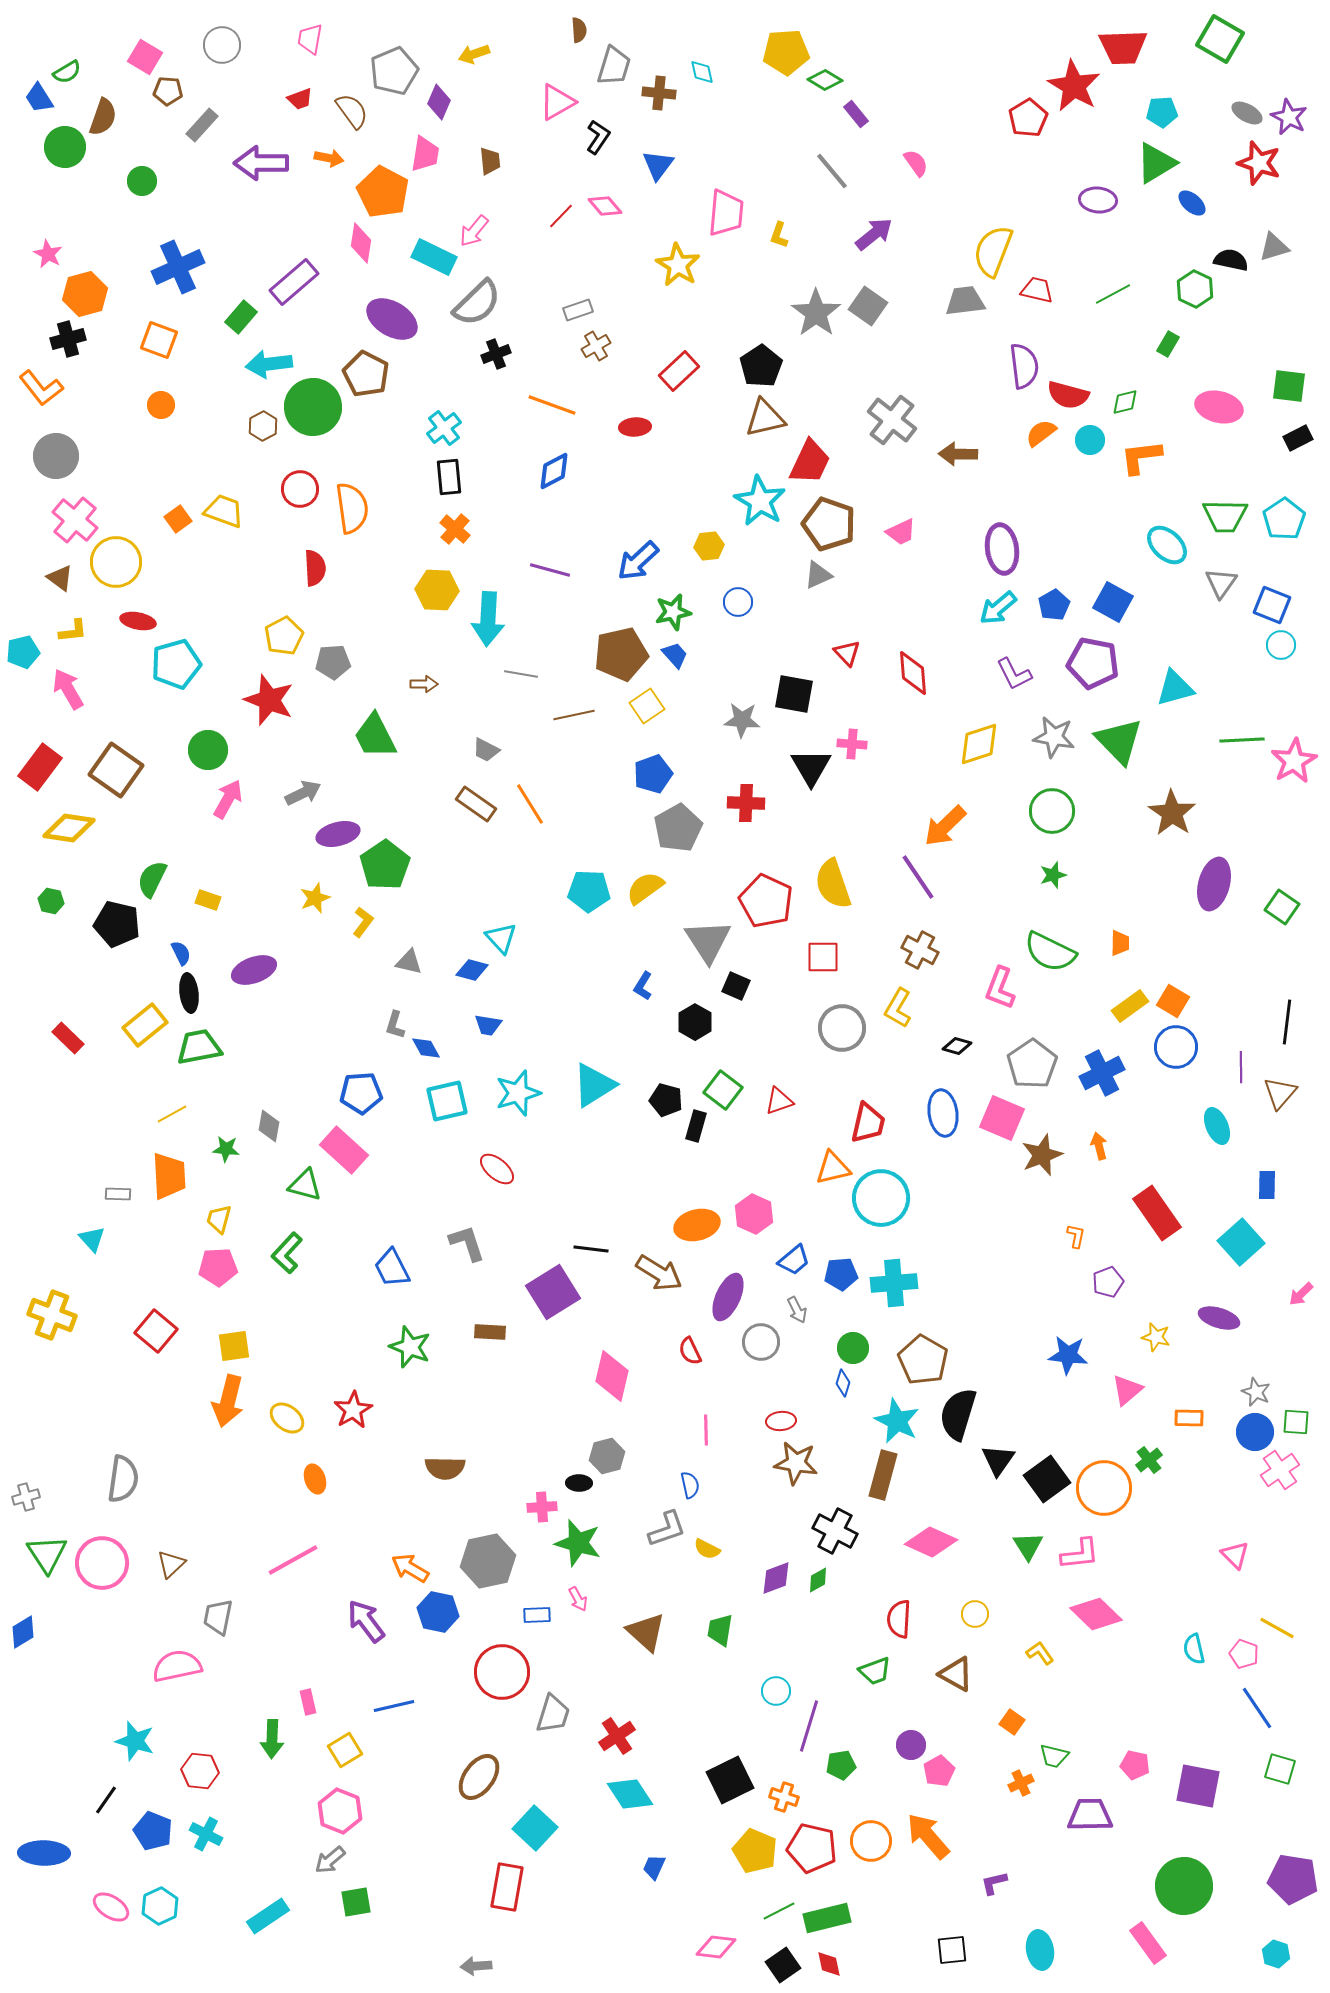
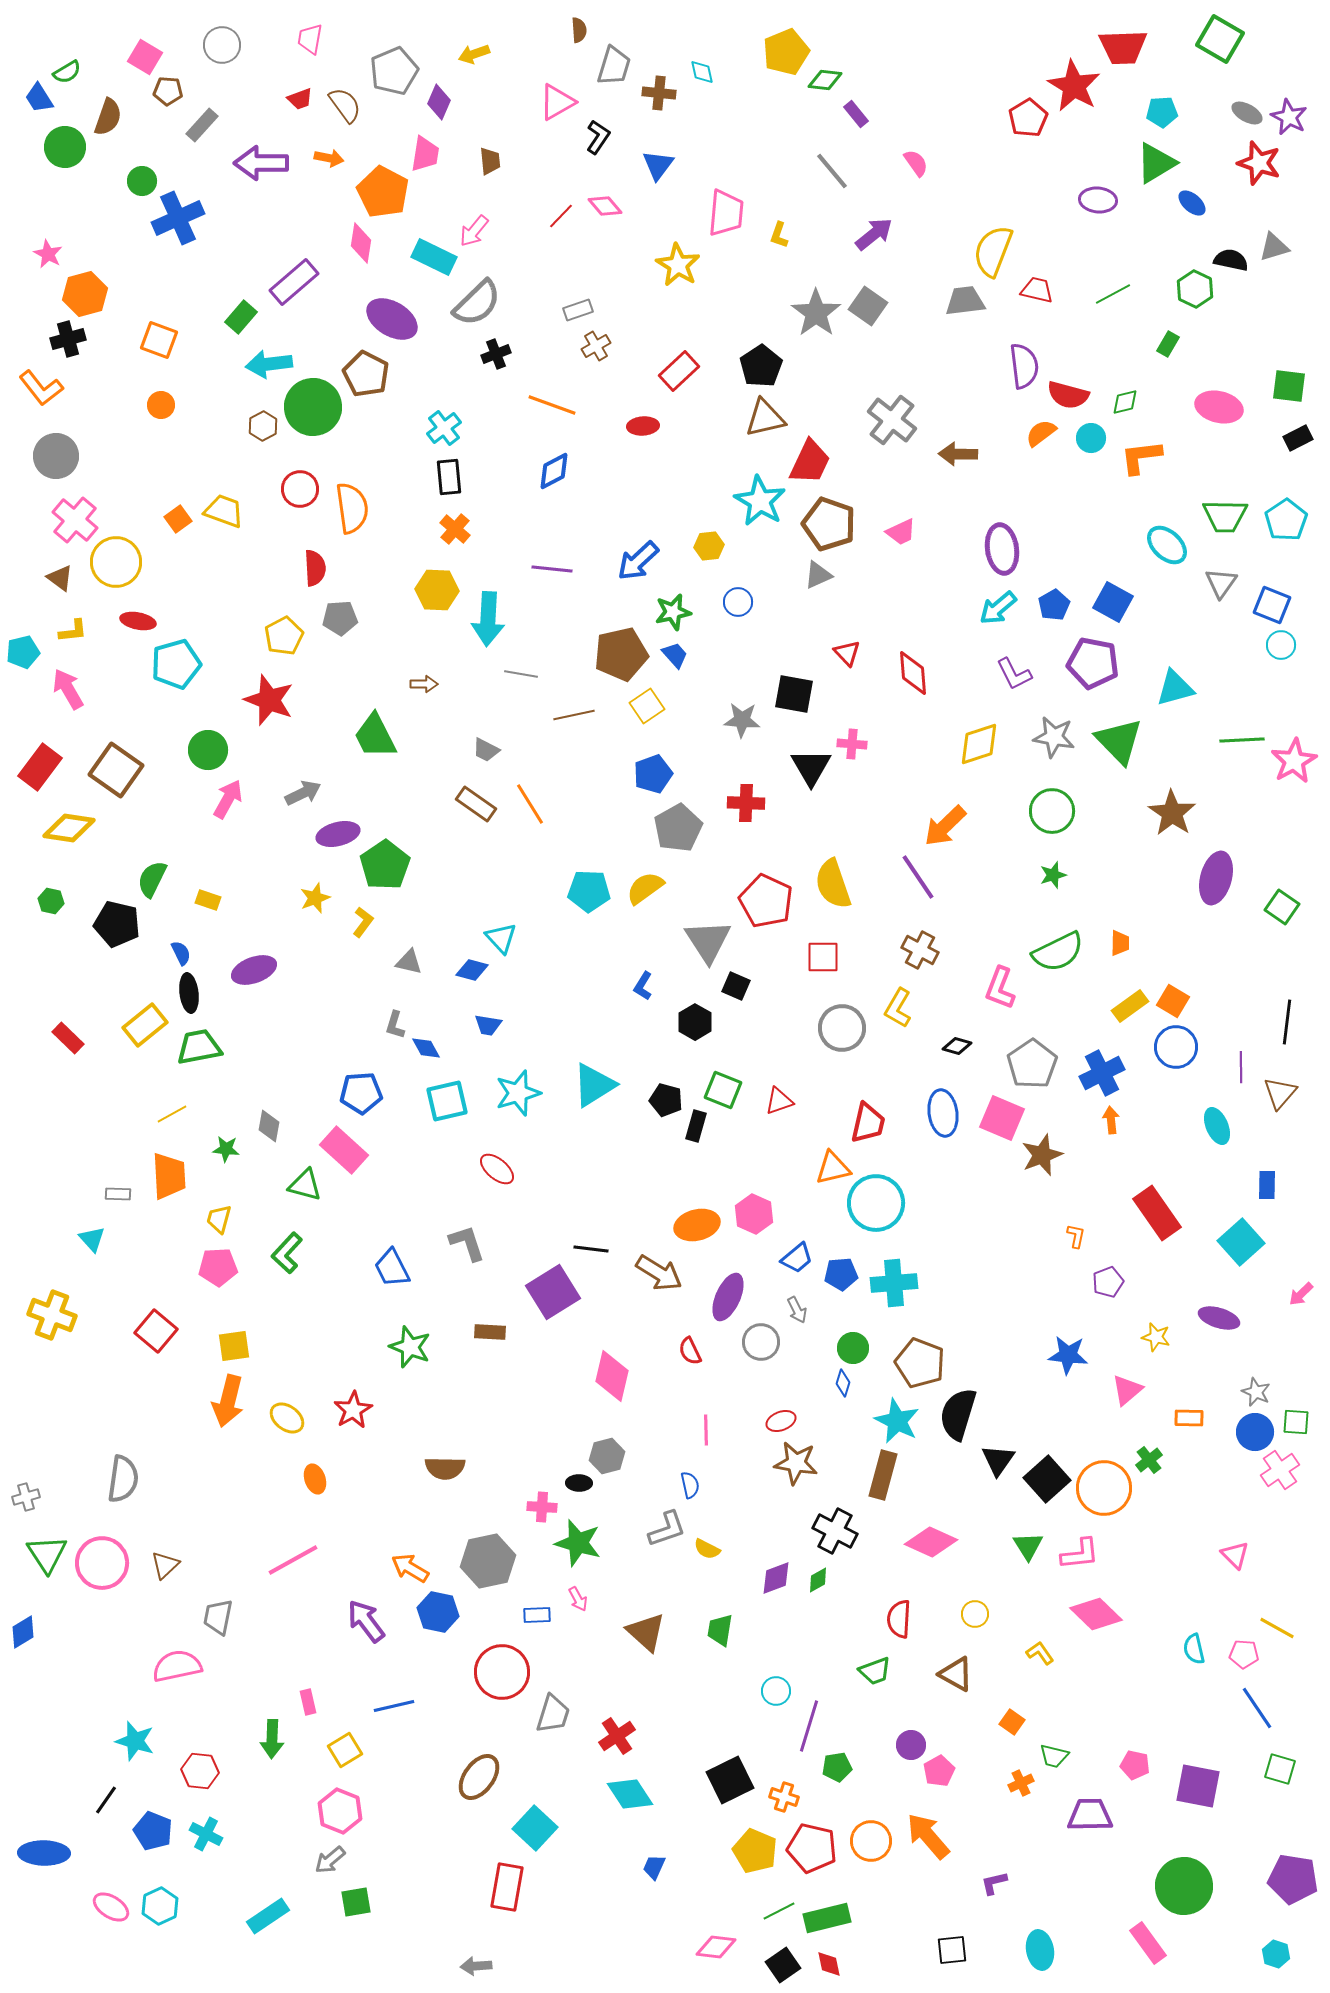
yellow pentagon at (786, 52): rotated 18 degrees counterclockwise
green diamond at (825, 80): rotated 24 degrees counterclockwise
brown semicircle at (352, 111): moved 7 px left, 6 px up
brown semicircle at (103, 117): moved 5 px right
blue cross at (178, 267): moved 49 px up
red ellipse at (635, 427): moved 8 px right, 1 px up
cyan circle at (1090, 440): moved 1 px right, 2 px up
cyan pentagon at (1284, 519): moved 2 px right, 1 px down
purple line at (550, 570): moved 2 px right, 1 px up; rotated 9 degrees counterclockwise
gray pentagon at (333, 662): moved 7 px right, 44 px up
purple ellipse at (1214, 884): moved 2 px right, 6 px up
green semicircle at (1050, 952): moved 8 px right; rotated 52 degrees counterclockwise
green square at (723, 1090): rotated 15 degrees counterclockwise
orange arrow at (1099, 1146): moved 12 px right, 26 px up; rotated 8 degrees clockwise
cyan circle at (881, 1198): moved 5 px left, 5 px down
blue trapezoid at (794, 1260): moved 3 px right, 2 px up
brown pentagon at (923, 1360): moved 3 px left, 3 px down; rotated 9 degrees counterclockwise
red ellipse at (781, 1421): rotated 16 degrees counterclockwise
black square at (1047, 1479): rotated 6 degrees counterclockwise
pink cross at (542, 1507): rotated 8 degrees clockwise
brown triangle at (171, 1564): moved 6 px left, 1 px down
pink pentagon at (1244, 1654): rotated 16 degrees counterclockwise
green pentagon at (841, 1765): moved 4 px left, 2 px down
